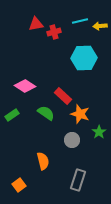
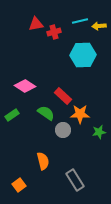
yellow arrow: moved 1 px left
cyan hexagon: moved 1 px left, 3 px up
orange star: rotated 18 degrees counterclockwise
green star: rotated 24 degrees clockwise
gray circle: moved 9 px left, 10 px up
gray rectangle: moved 3 px left; rotated 50 degrees counterclockwise
